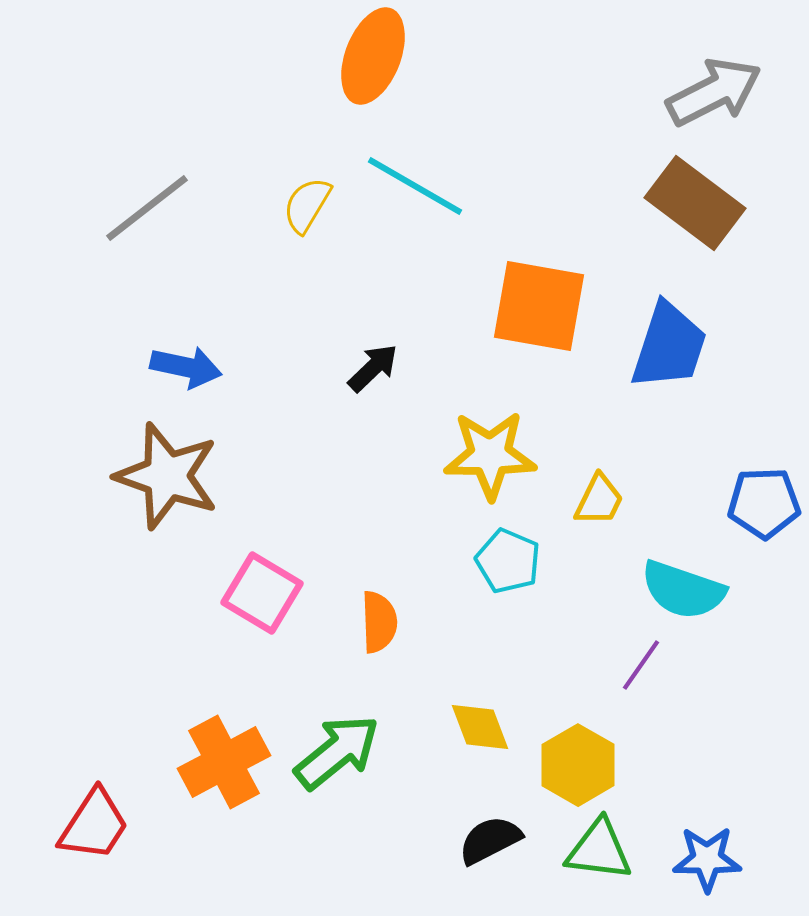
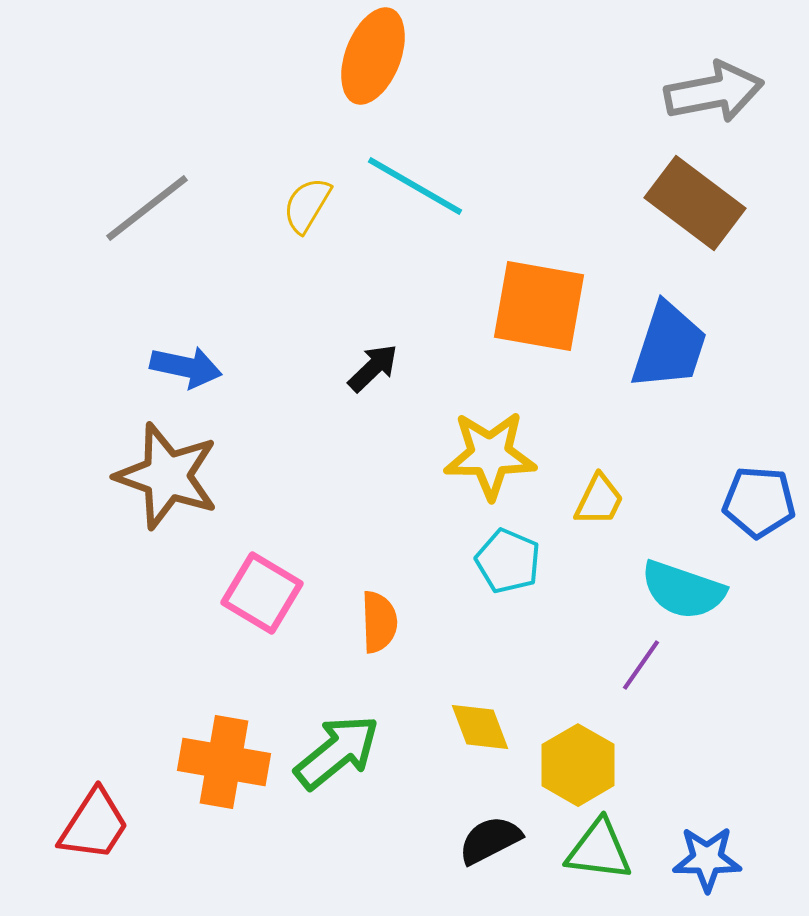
gray arrow: rotated 16 degrees clockwise
blue pentagon: moved 5 px left, 1 px up; rotated 6 degrees clockwise
orange cross: rotated 38 degrees clockwise
